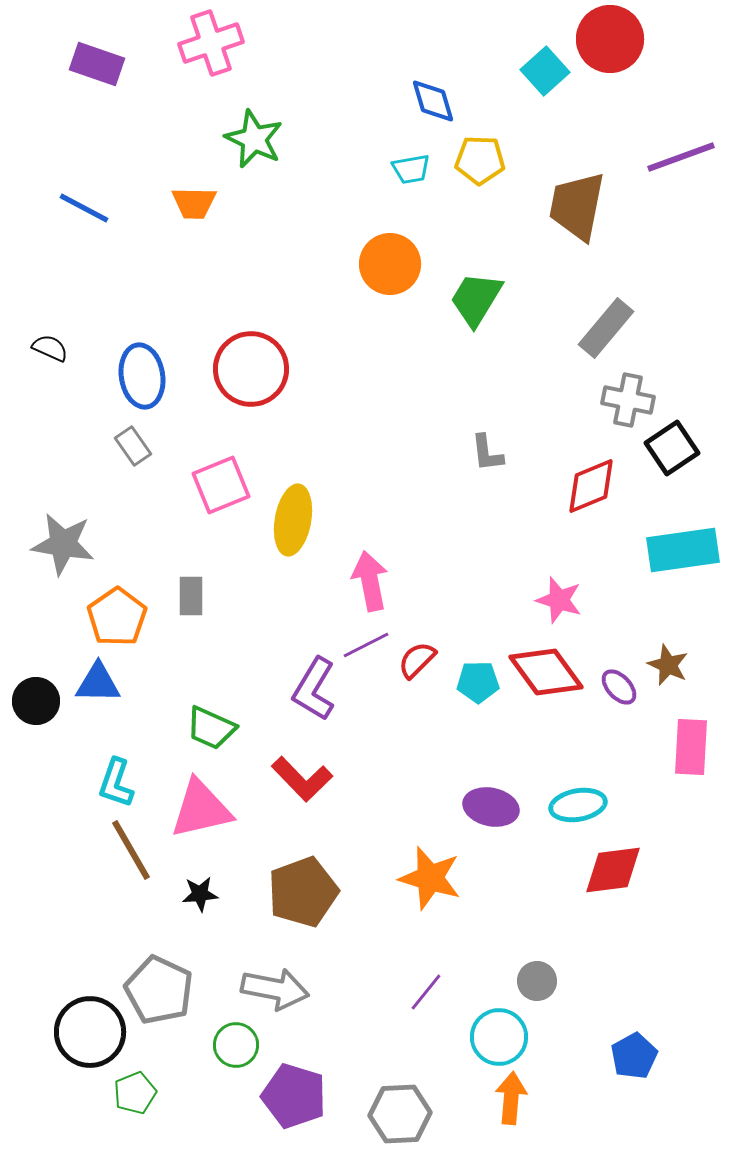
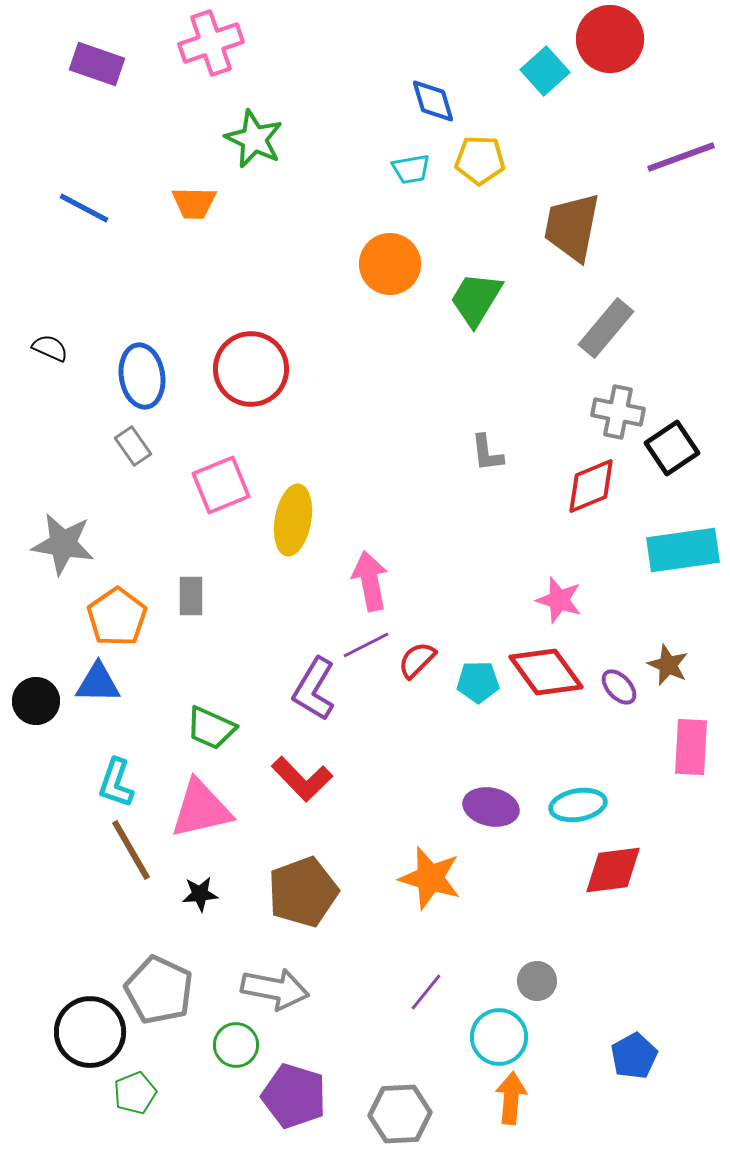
brown trapezoid at (577, 206): moved 5 px left, 21 px down
gray cross at (628, 400): moved 10 px left, 12 px down
